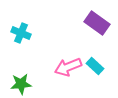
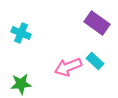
cyan rectangle: moved 5 px up
